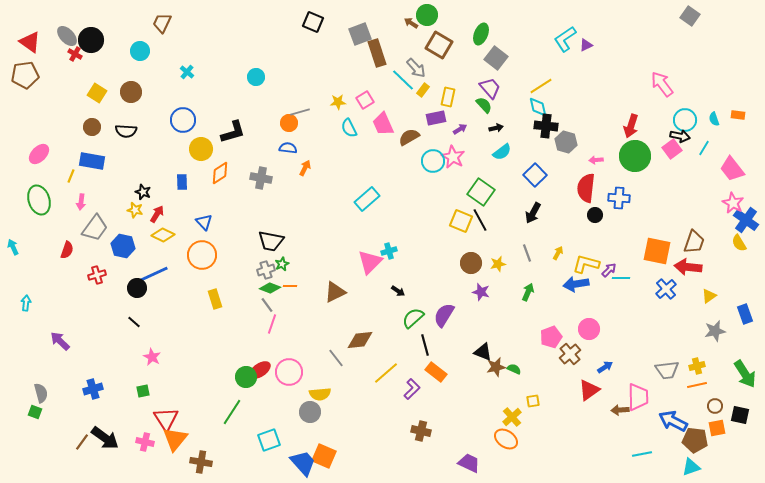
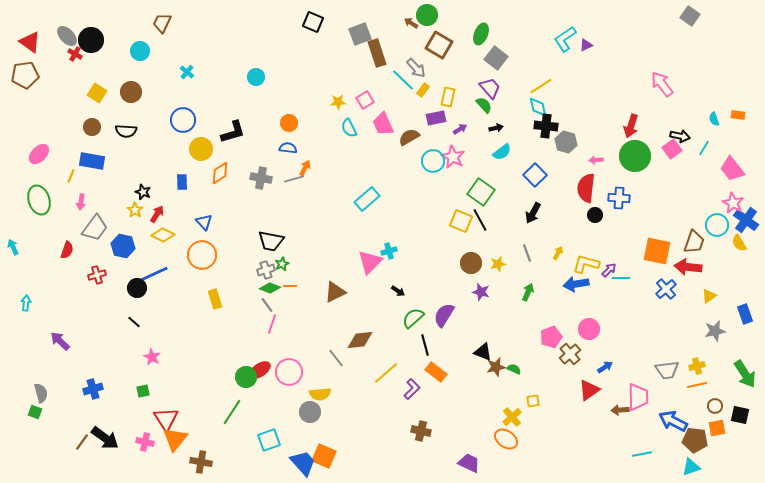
gray line at (300, 112): moved 6 px left, 67 px down
cyan circle at (685, 120): moved 32 px right, 105 px down
yellow star at (135, 210): rotated 21 degrees clockwise
